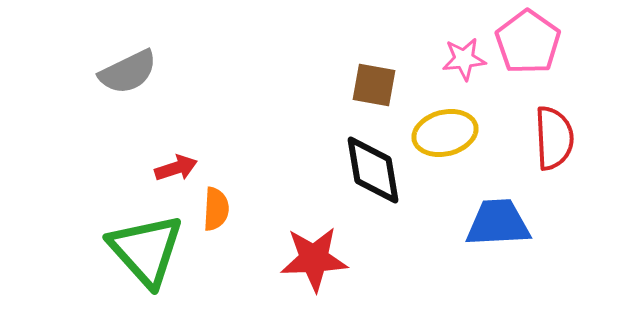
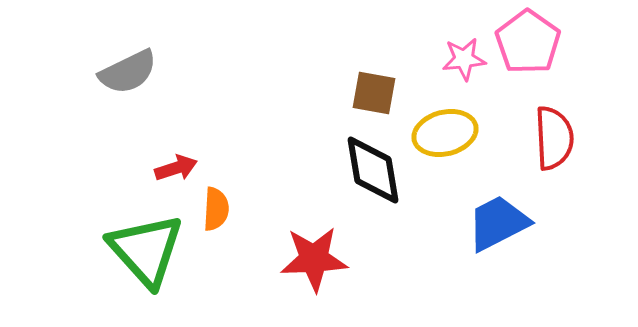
brown square: moved 8 px down
blue trapezoid: rotated 24 degrees counterclockwise
